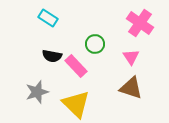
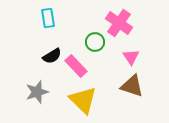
cyan rectangle: rotated 48 degrees clockwise
pink cross: moved 21 px left
green circle: moved 2 px up
black semicircle: rotated 42 degrees counterclockwise
brown triangle: moved 1 px right, 2 px up
yellow triangle: moved 7 px right, 4 px up
